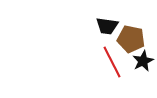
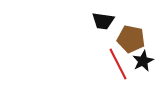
black trapezoid: moved 4 px left, 5 px up
red line: moved 6 px right, 2 px down
